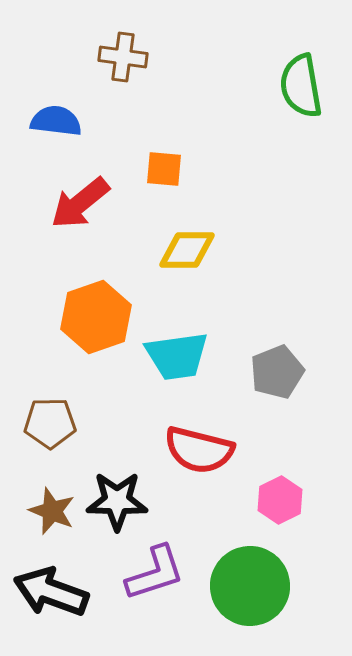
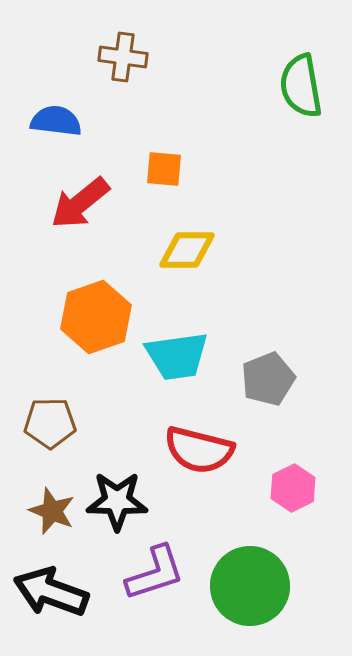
gray pentagon: moved 9 px left, 7 px down
pink hexagon: moved 13 px right, 12 px up
